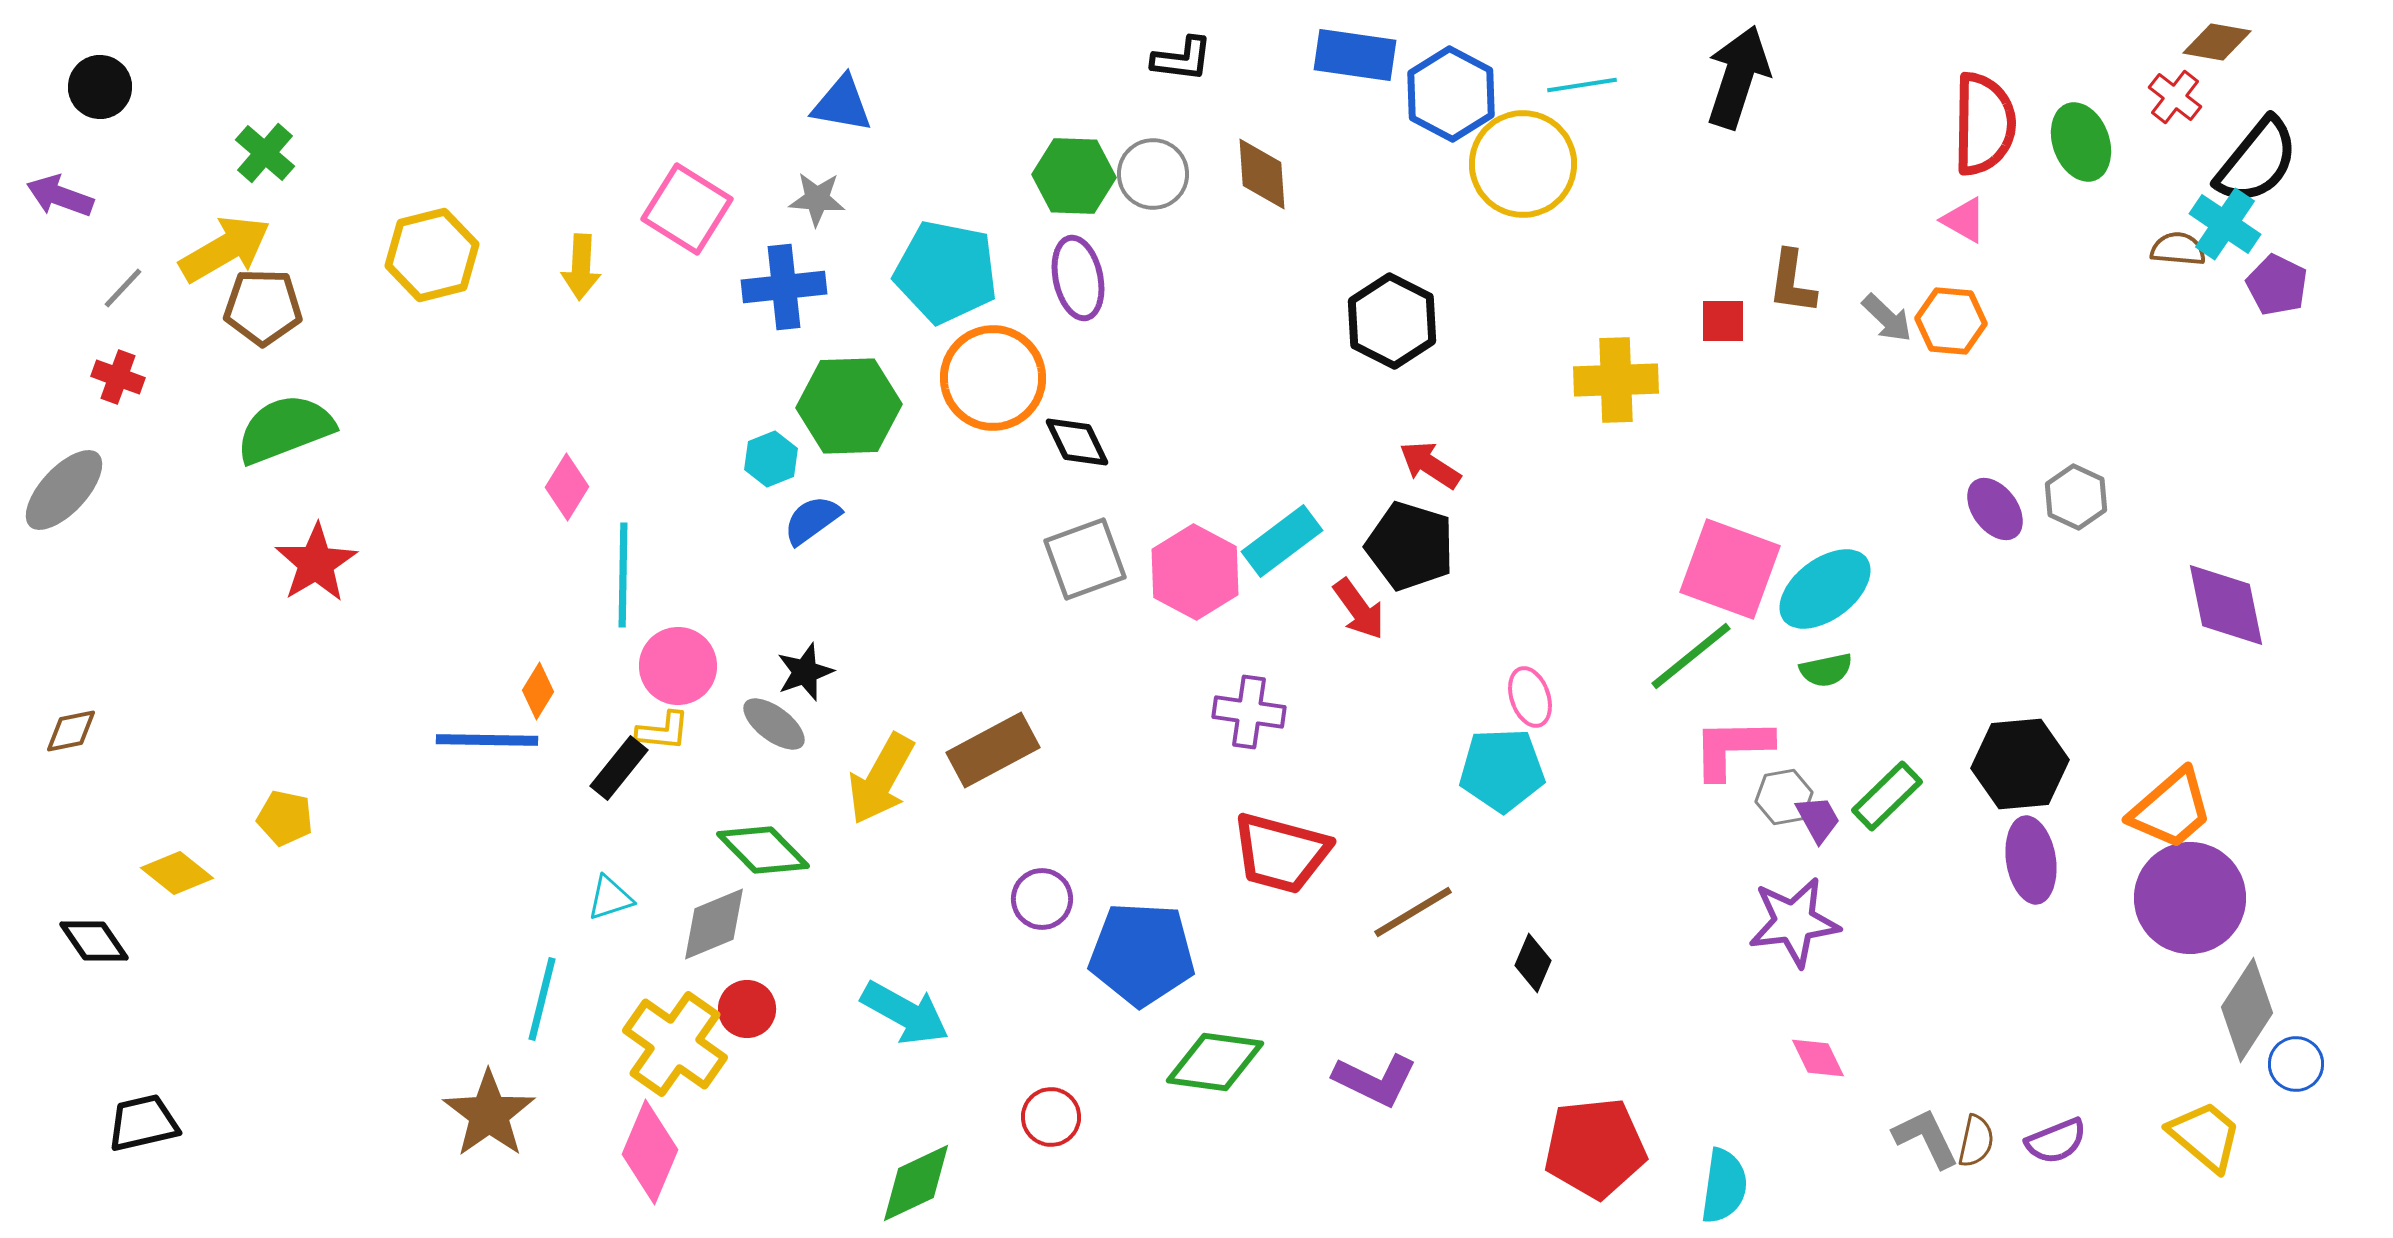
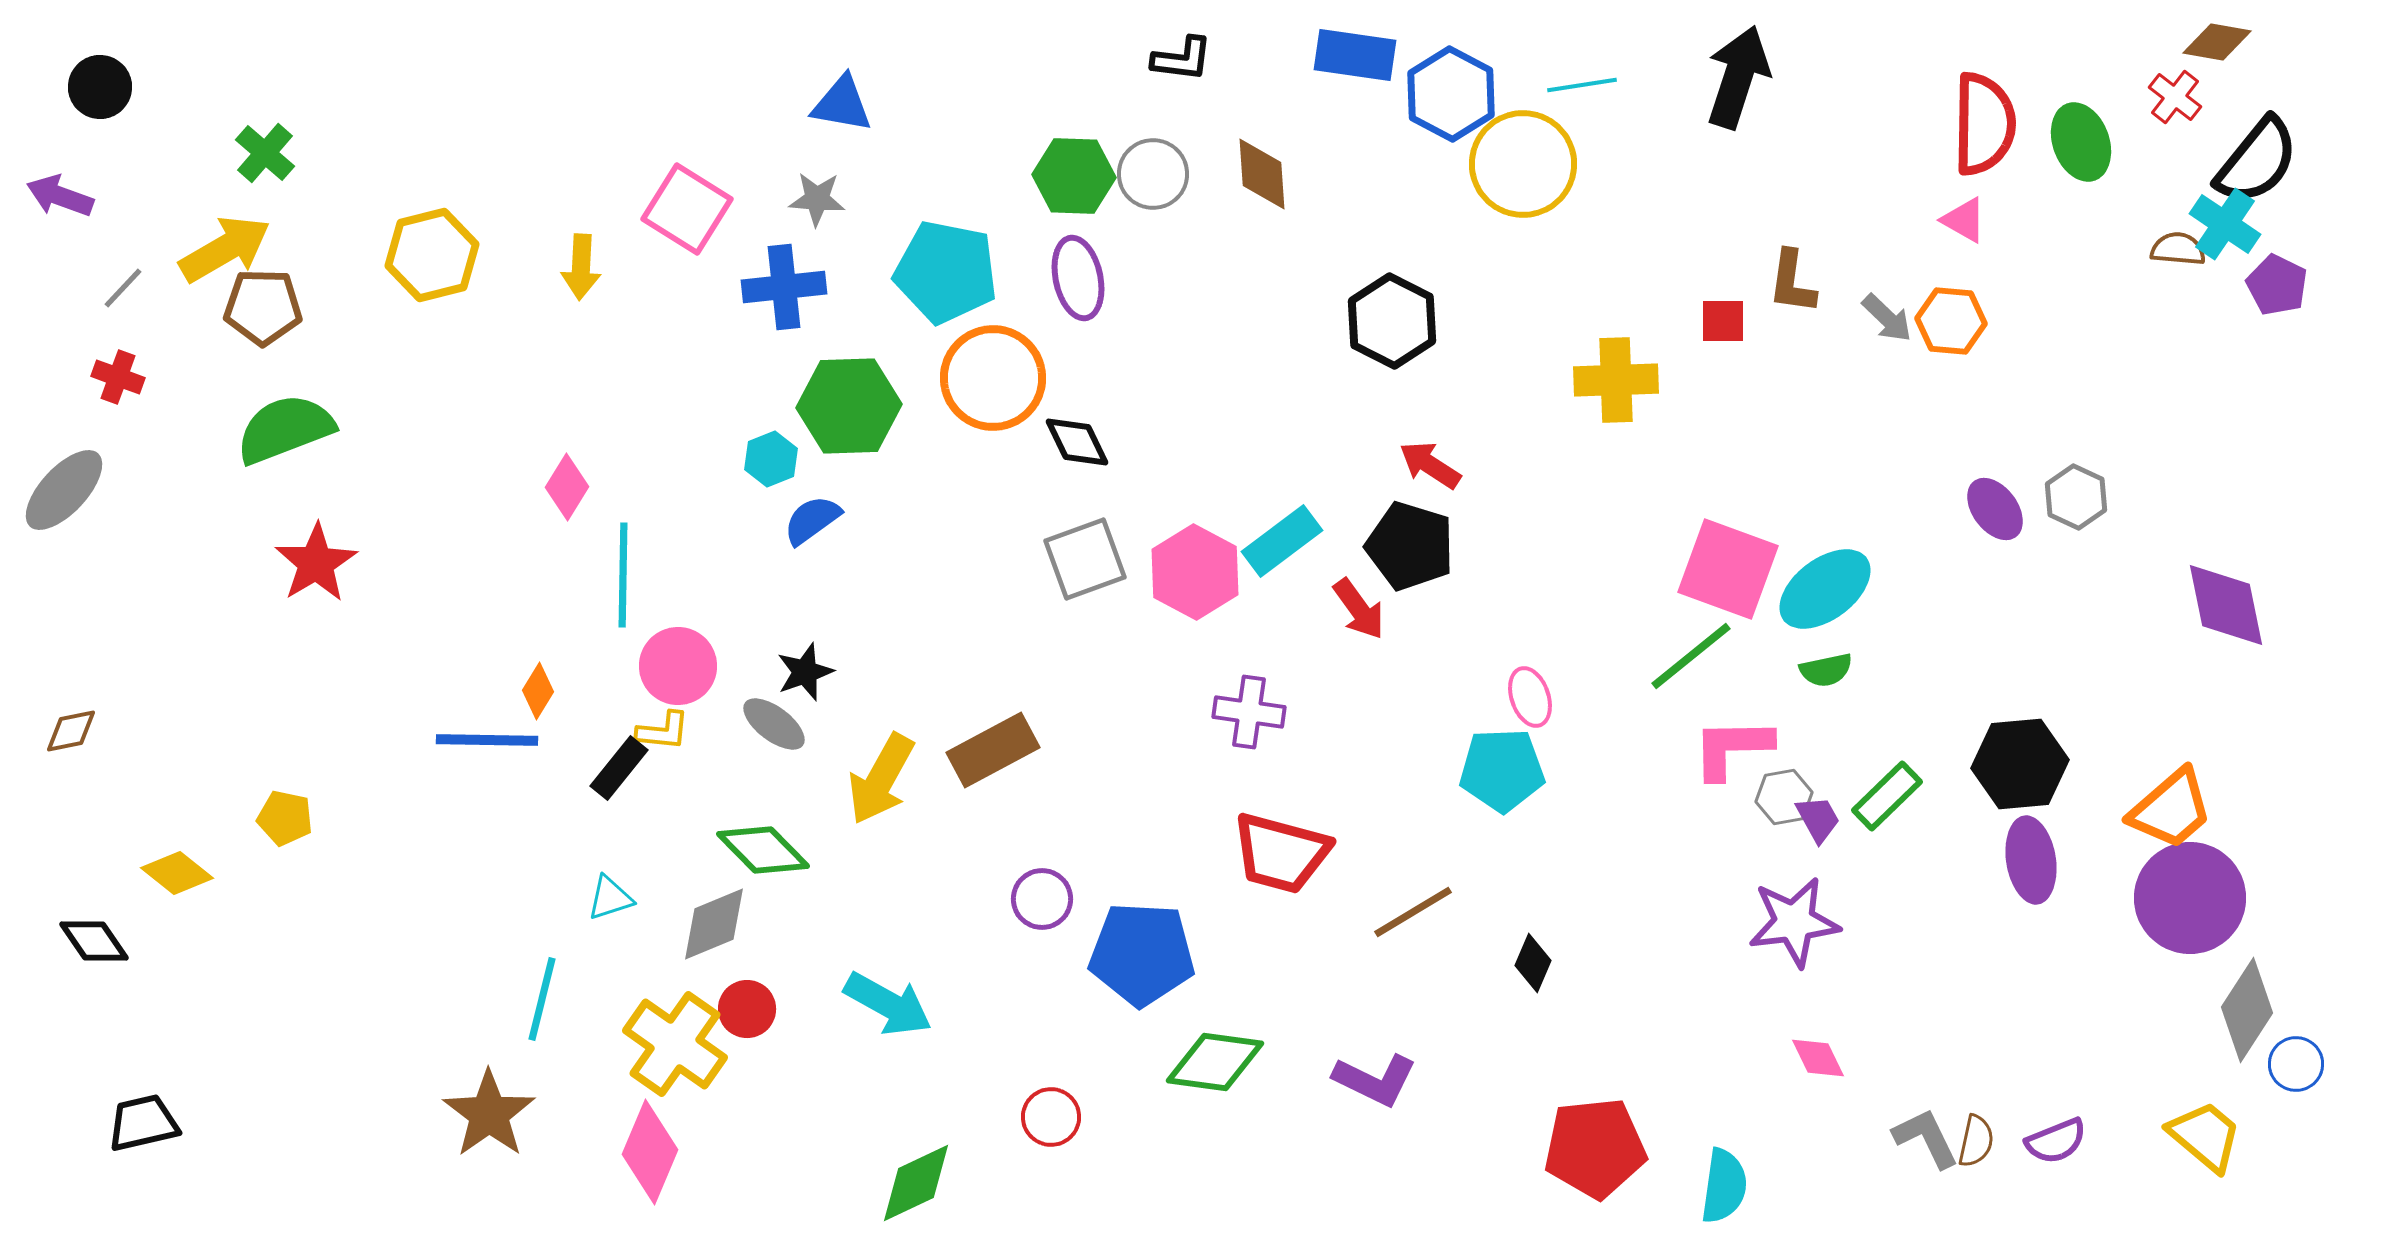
pink square at (1730, 569): moved 2 px left
cyan arrow at (905, 1013): moved 17 px left, 9 px up
